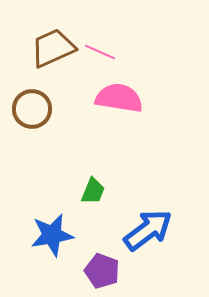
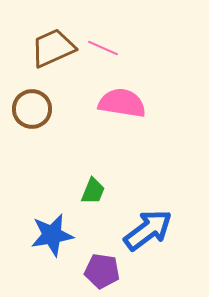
pink line: moved 3 px right, 4 px up
pink semicircle: moved 3 px right, 5 px down
purple pentagon: rotated 12 degrees counterclockwise
